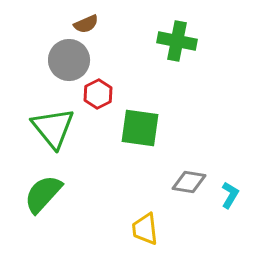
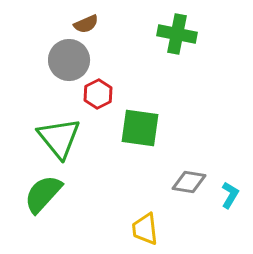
green cross: moved 7 px up
green triangle: moved 6 px right, 10 px down
